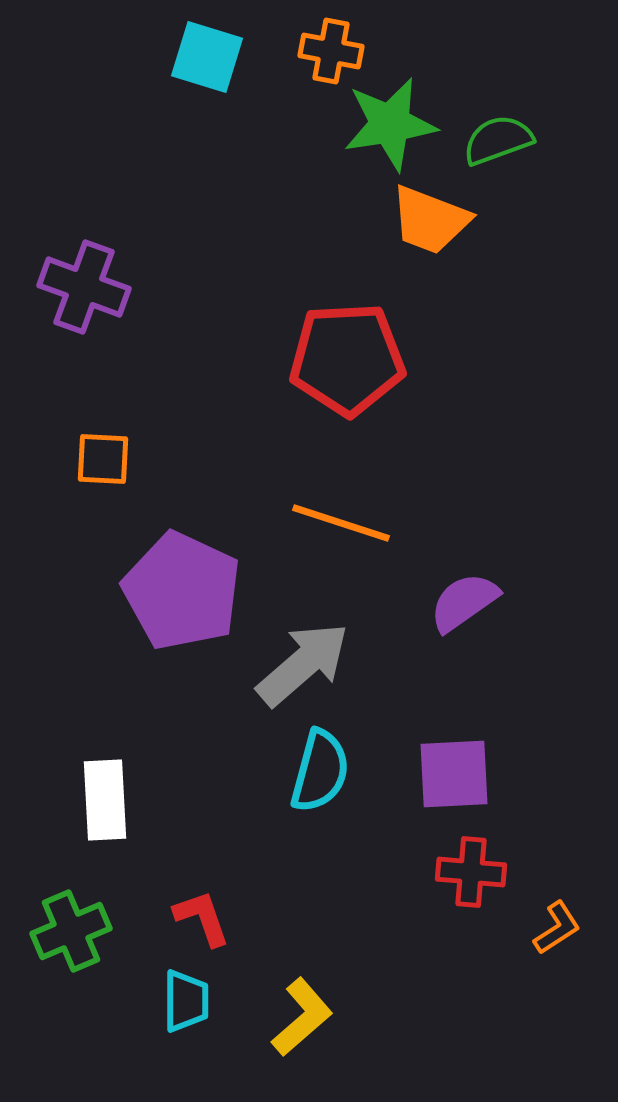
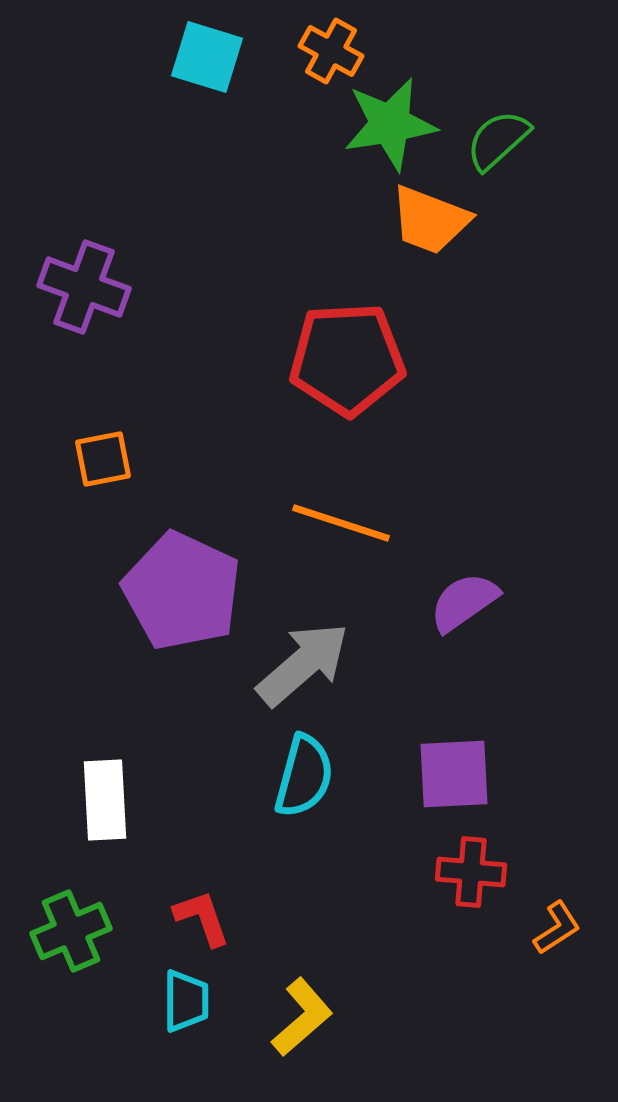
orange cross: rotated 18 degrees clockwise
green semicircle: rotated 22 degrees counterclockwise
orange square: rotated 14 degrees counterclockwise
cyan semicircle: moved 16 px left, 5 px down
